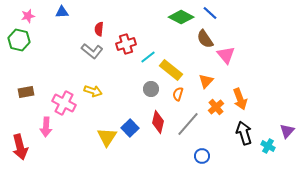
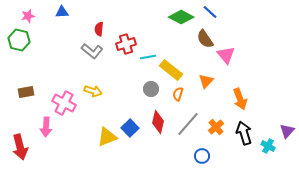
blue line: moved 1 px up
cyan line: rotated 28 degrees clockwise
orange cross: moved 20 px down
yellow triangle: rotated 35 degrees clockwise
